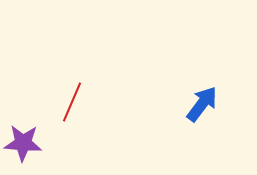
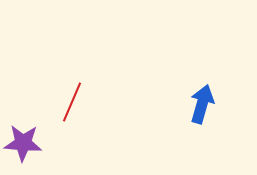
blue arrow: rotated 21 degrees counterclockwise
